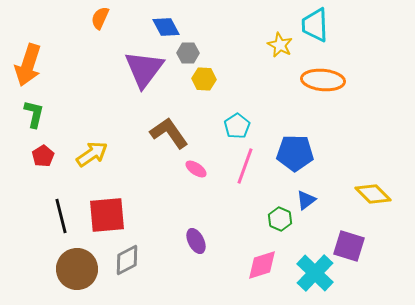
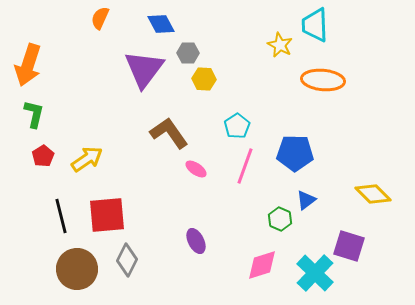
blue diamond: moved 5 px left, 3 px up
yellow arrow: moved 5 px left, 5 px down
gray diamond: rotated 36 degrees counterclockwise
